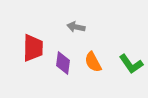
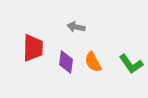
purple diamond: moved 3 px right, 1 px up
